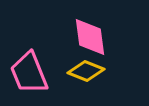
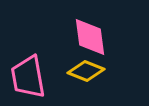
pink trapezoid: moved 1 px left, 4 px down; rotated 12 degrees clockwise
